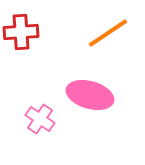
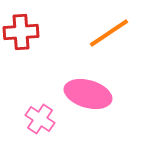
orange line: moved 1 px right
pink ellipse: moved 2 px left, 1 px up
